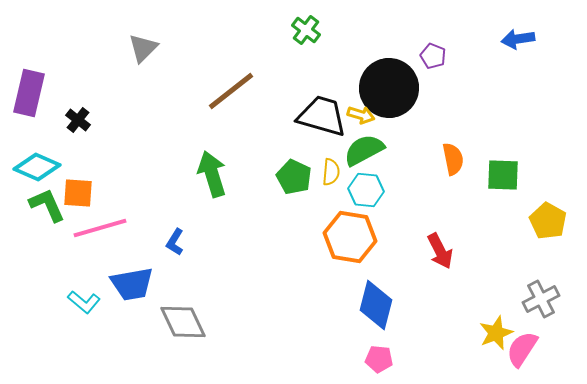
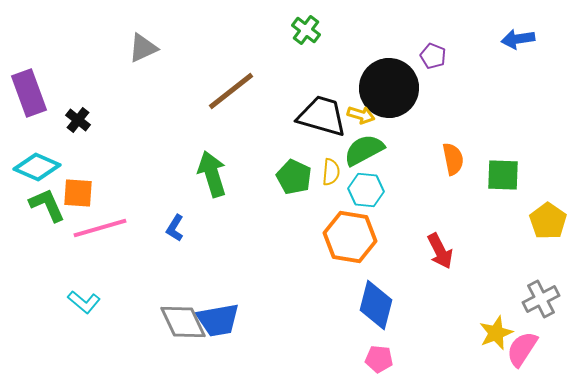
gray triangle: rotated 20 degrees clockwise
purple rectangle: rotated 33 degrees counterclockwise
yellow pentagon: rotated 6 degrees clockwise
blue L-shape: moved 14 px up
blue trapezoid: moved 86 px right, 36 px down
